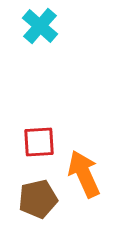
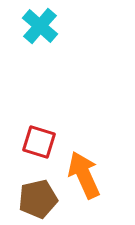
red square: rotated 20 degrees clockwise
orange arrow: moved 1 px down
